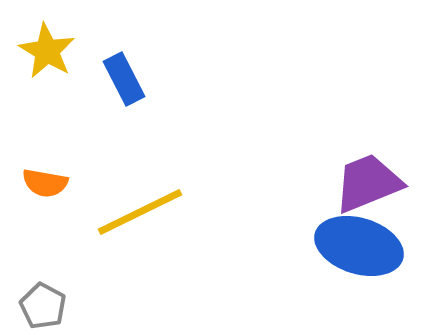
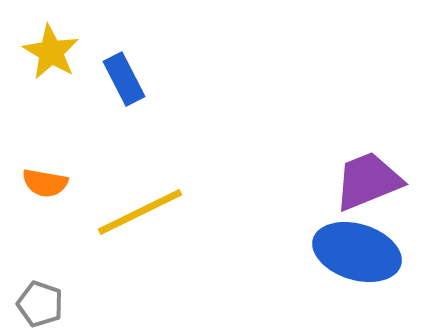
yellow star: moved 4 px right, 1 px down
purple trapezoid: moved 2 px up
blue ellipse: moved 2 px left, 6 px down
gray pentagon: moved 3 px left, 2 px up; rotated 9 degrees counterclockwise
